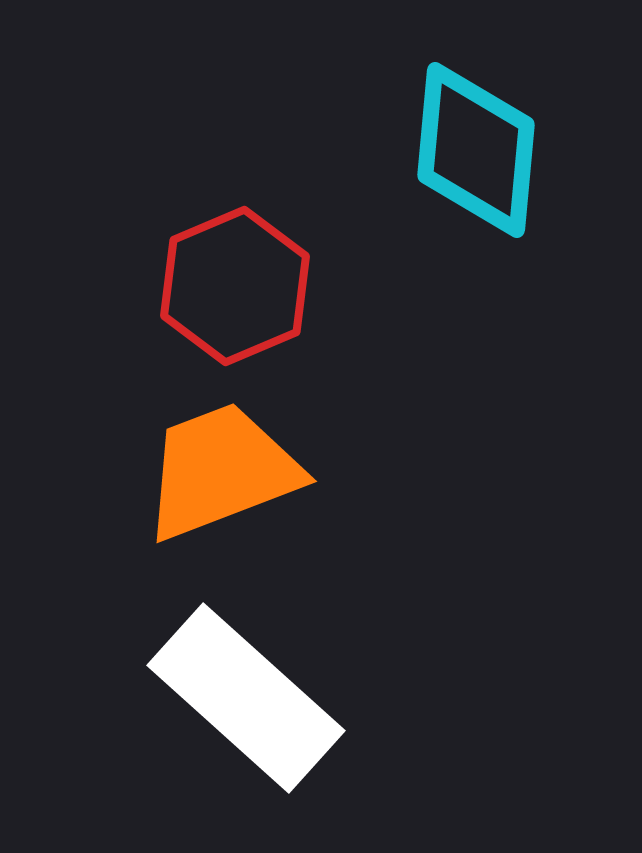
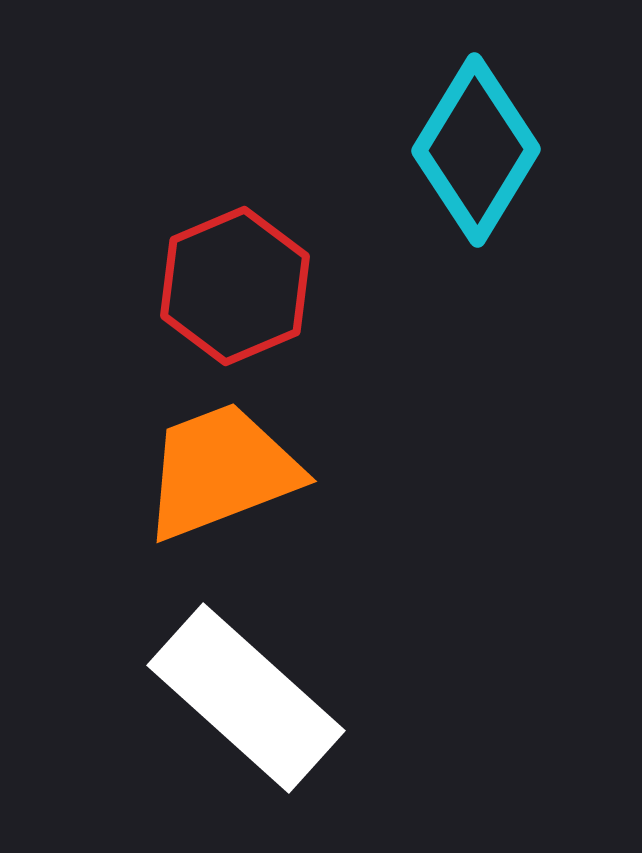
cyan diamond: rotated 26 degrees clockwise
